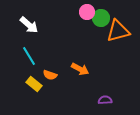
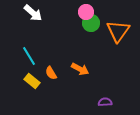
pink circle: moved 1 px left
green circle: moved 10 px left, 5 px down
white arrow: moved 4 px right, 12 px up
orange triangle: rotated 40 degrees counterclockwise
orange semicircle: moved 1 px right, 2 px up; rotated 40 degrees clockwise
yellow rectangle: moved 2 px left, 3 px up
purple semicircle: moved 2 px down
